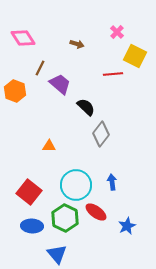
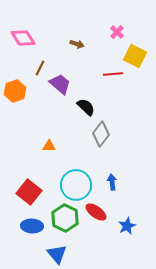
orange hexagon: rotated 20 degrees clockwise
